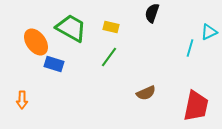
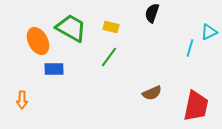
orange ellipse: moved 2 px right, 1 px up; rotated 8 degrees clockwise
blue rectangle: moved 5 px down; rotated 18 degrees counterclockwise
brown semicircle: moved 6 px right
